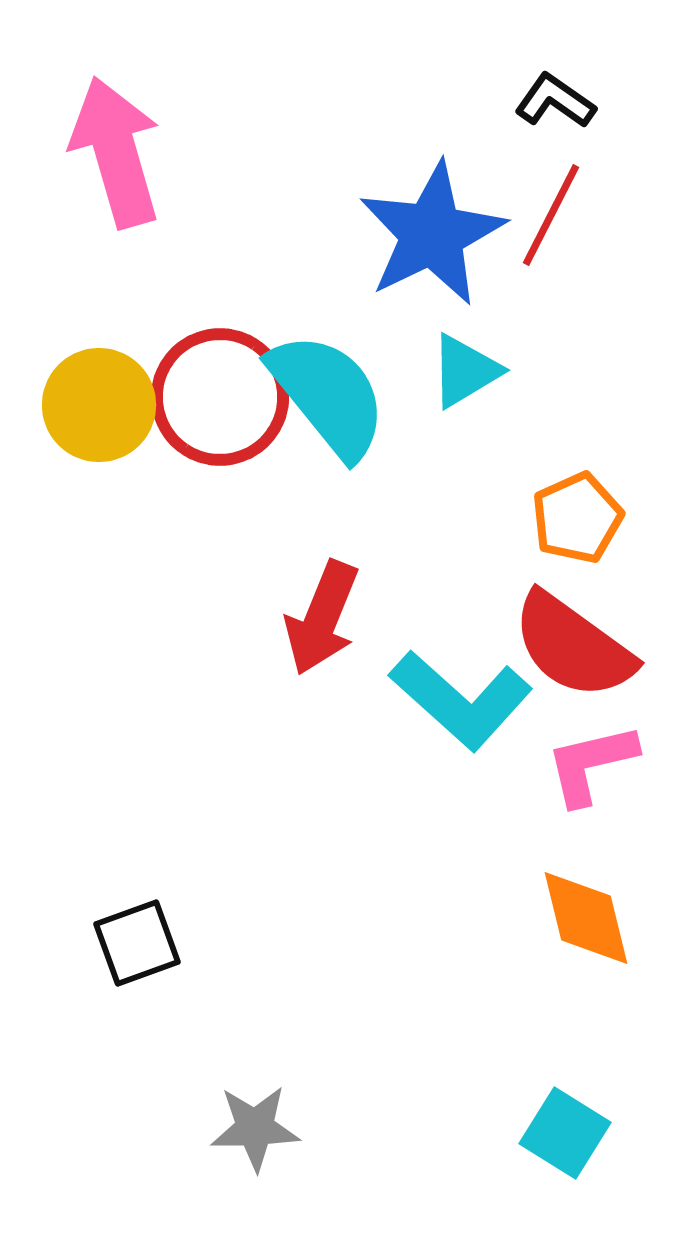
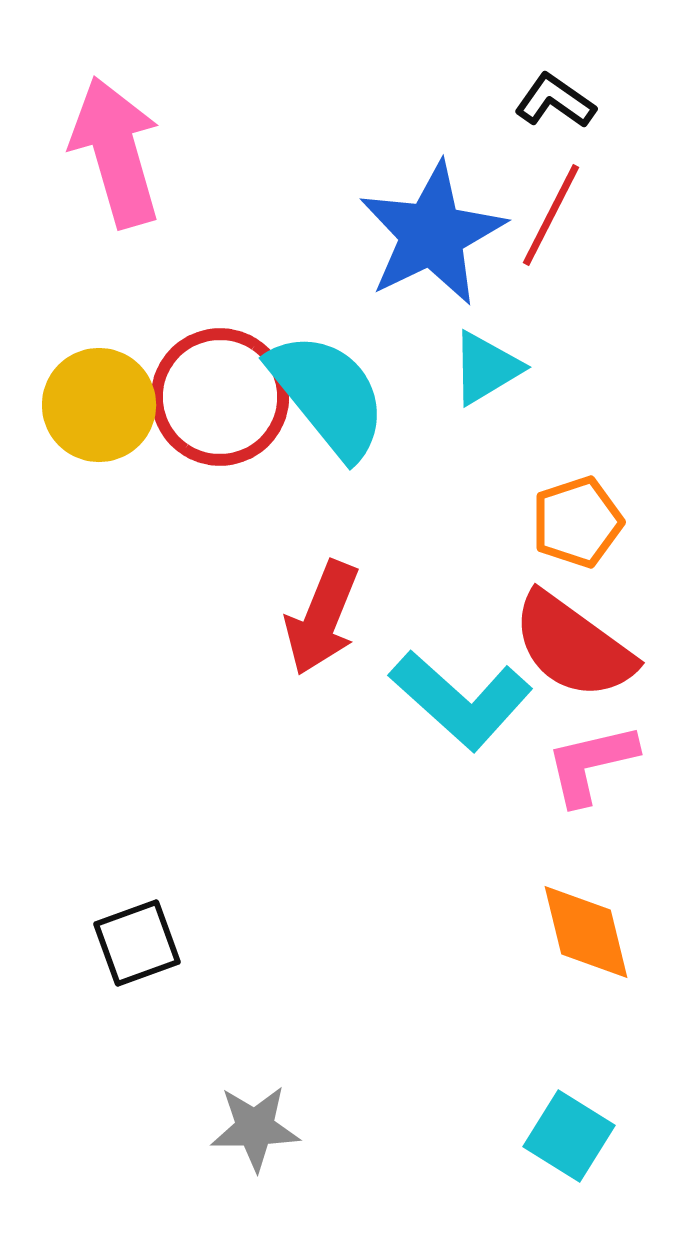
cyan triangle: moved 21 px right, 3 px up
orange pentagon: moved 4 px down; rotated 6 degrees clockwise
orange diamond: moved 14 px down
cyan square: moved 4 px right, 3 px down
